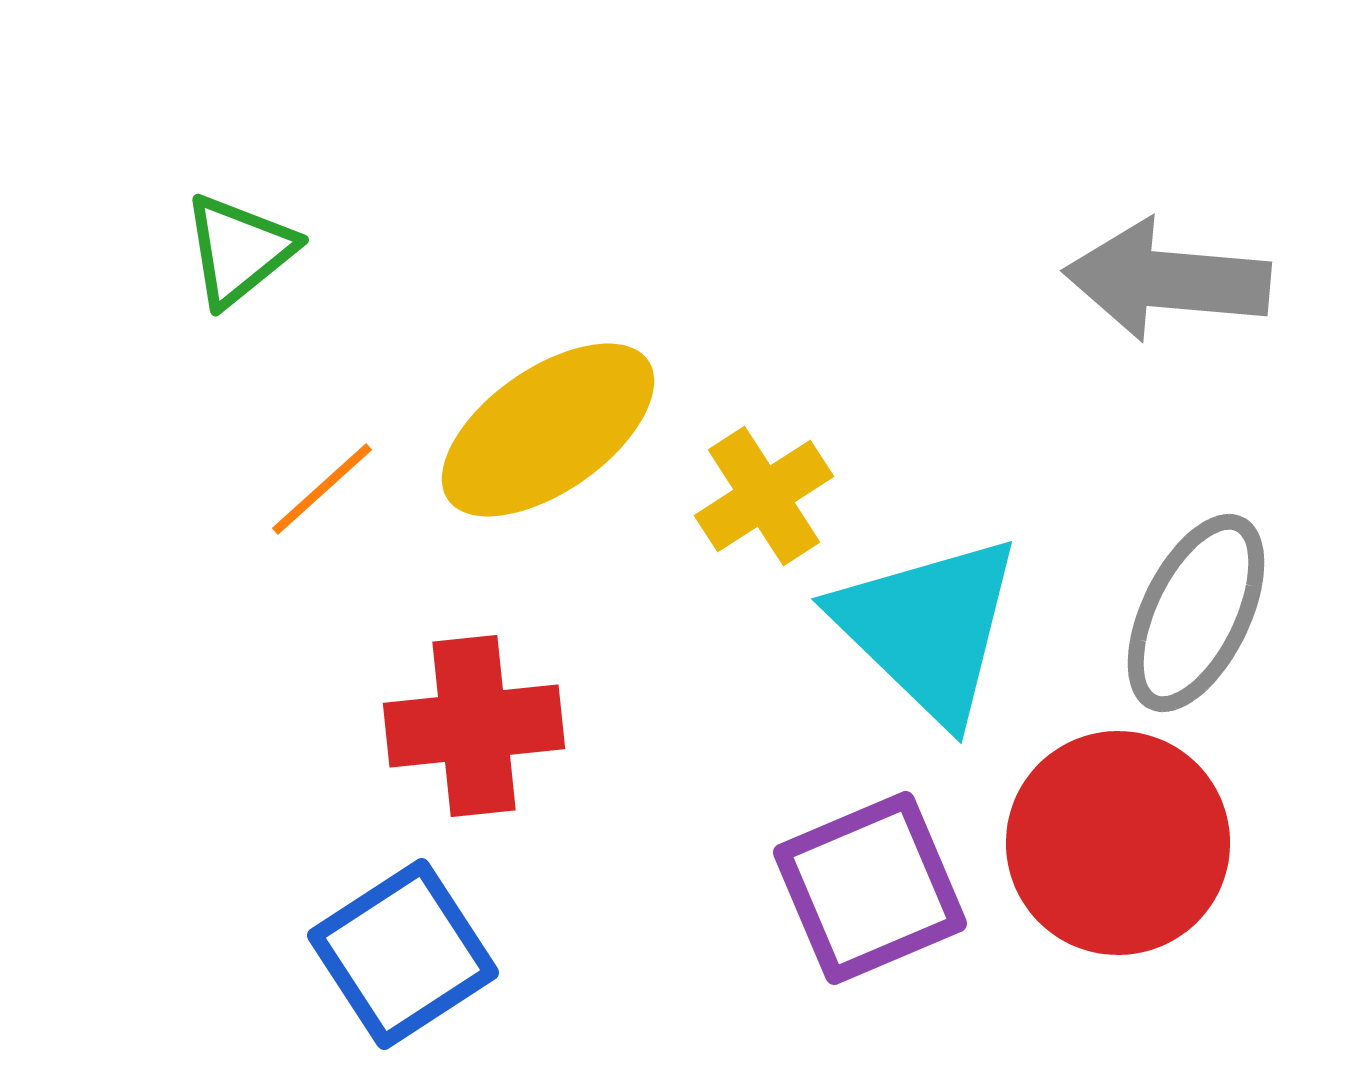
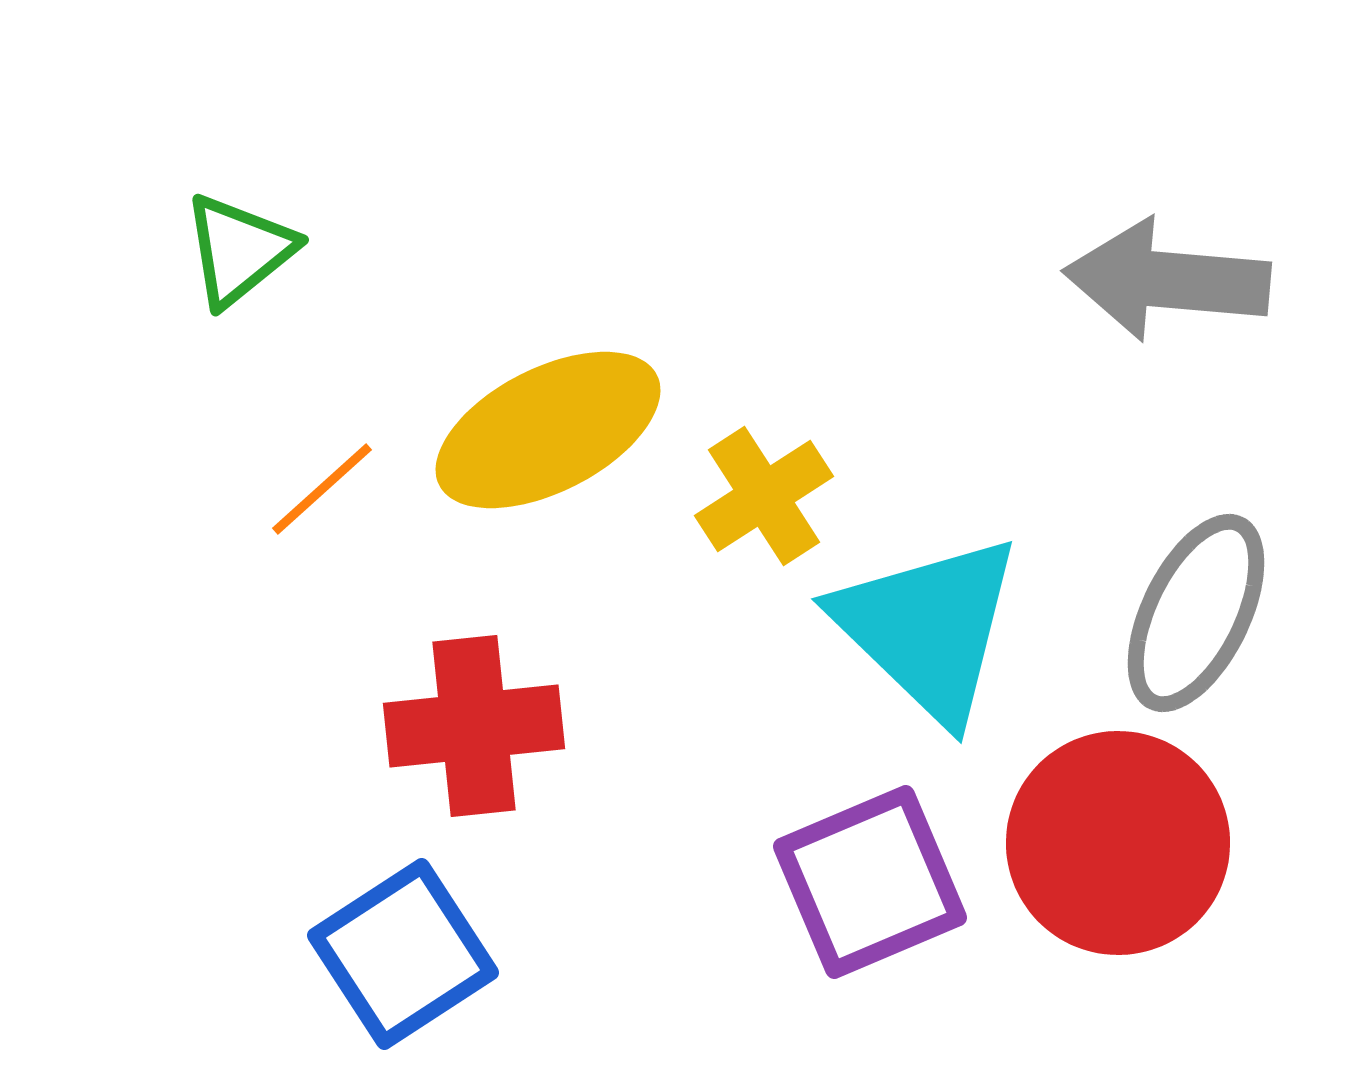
yellow ellipse: rotated 8 degrees clockwise
purple square: moved 6 px up
